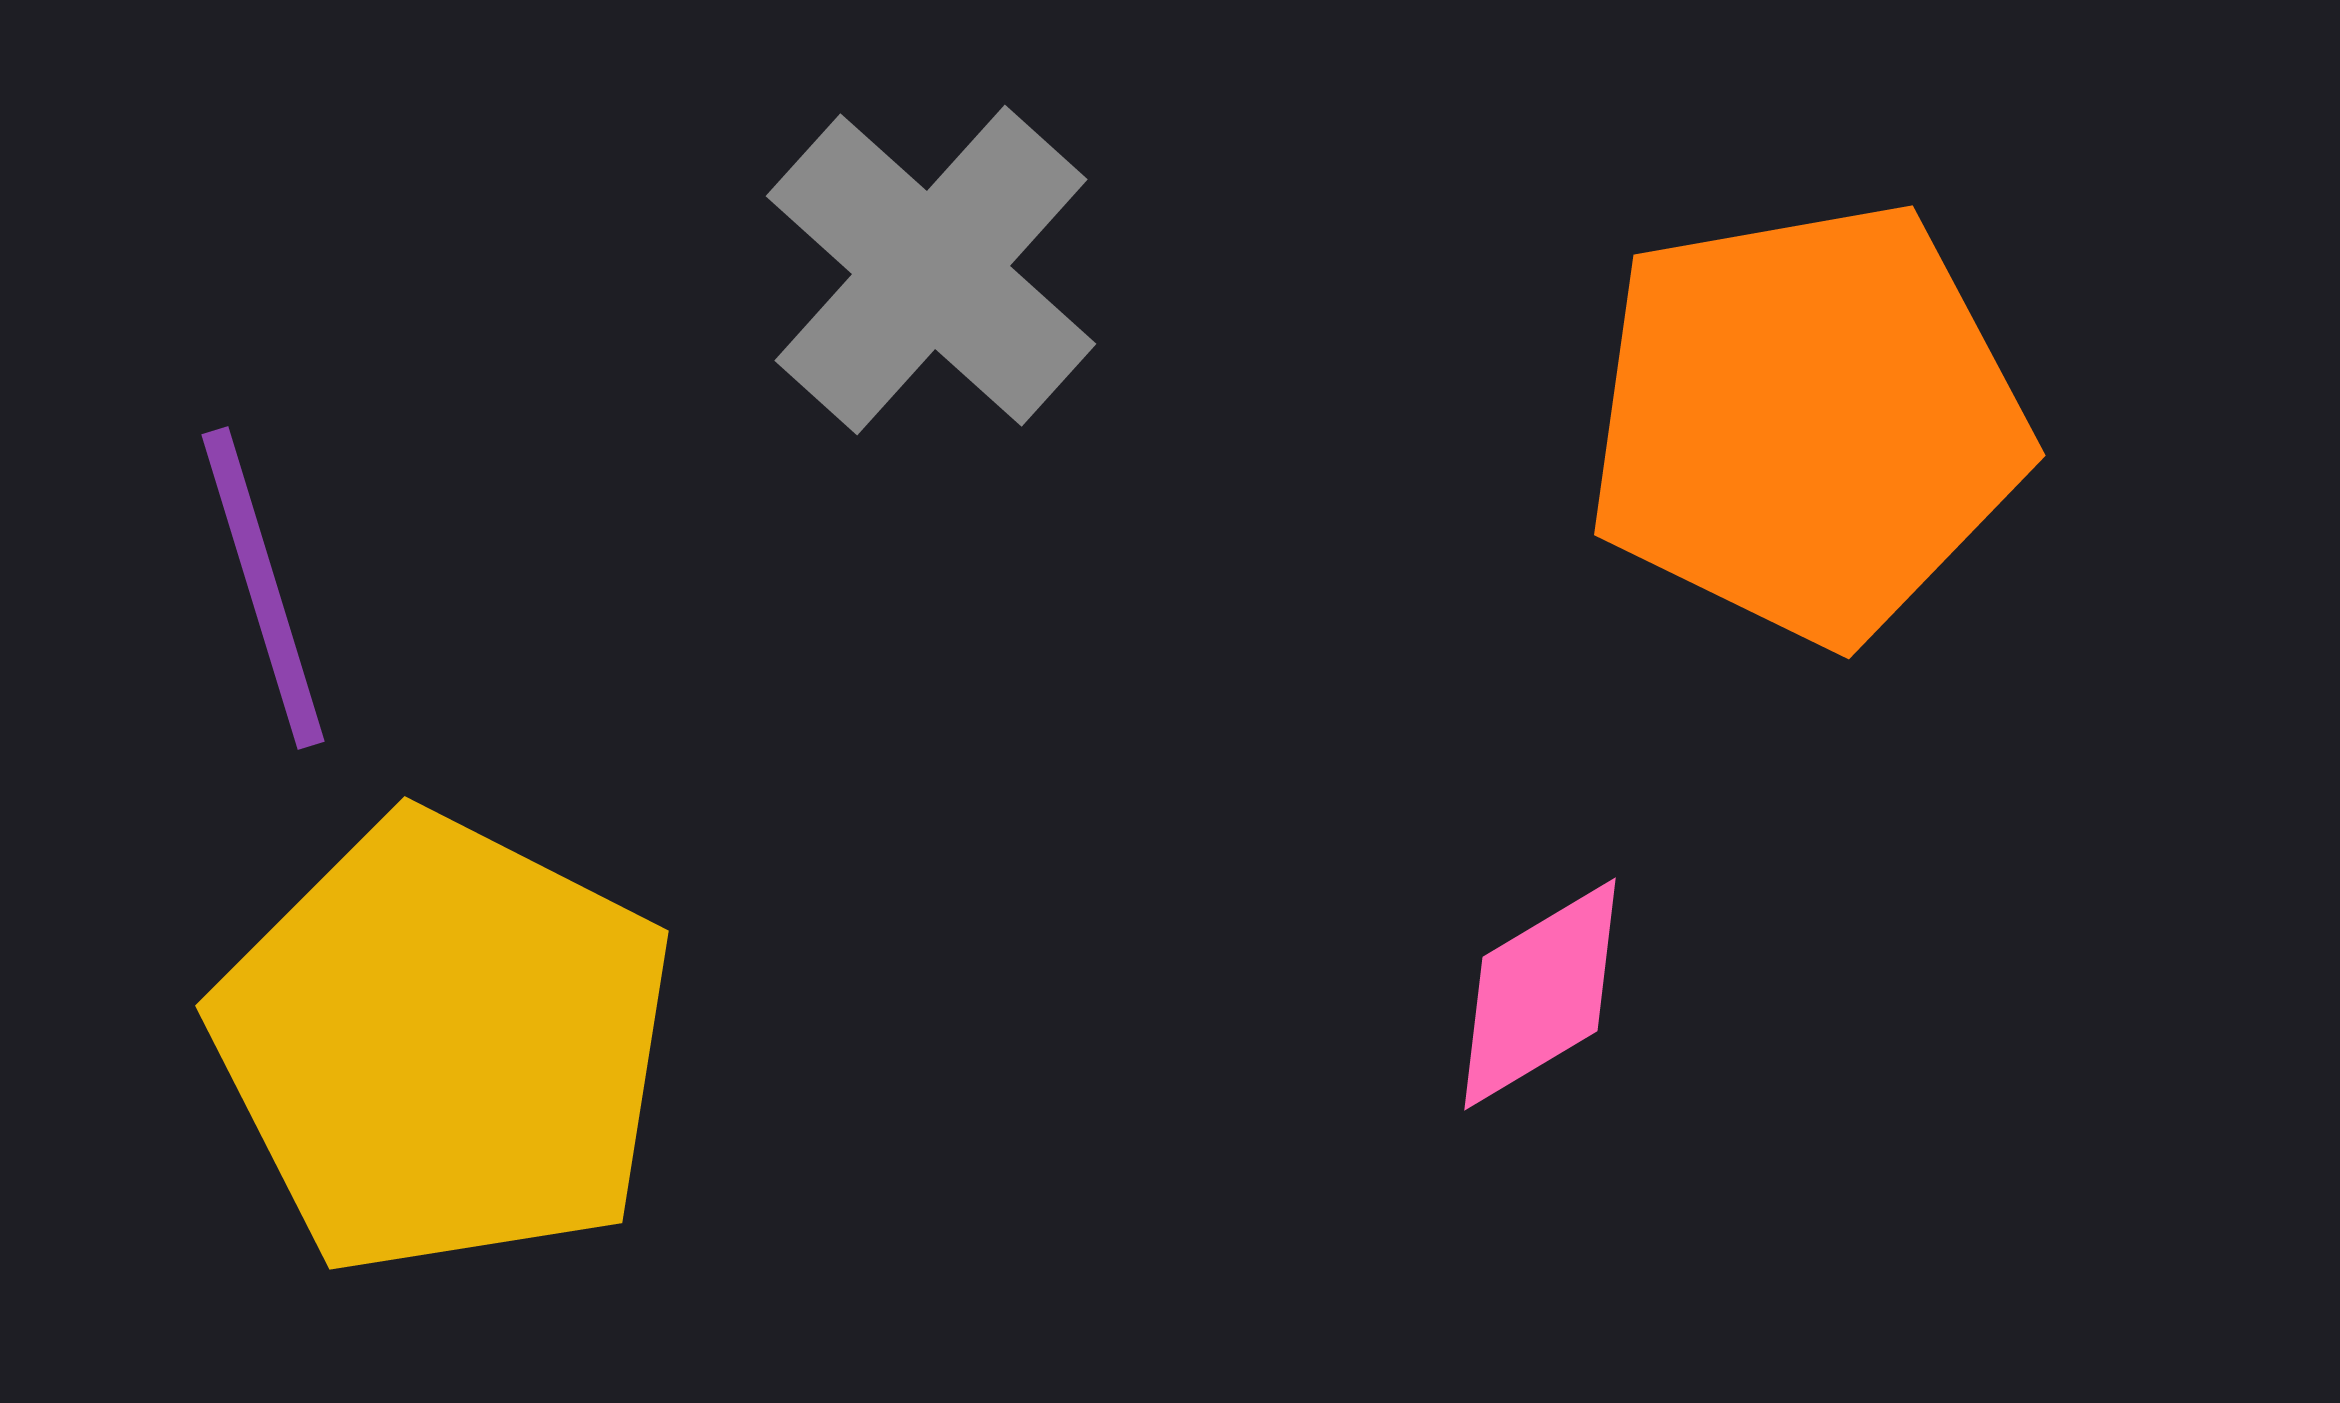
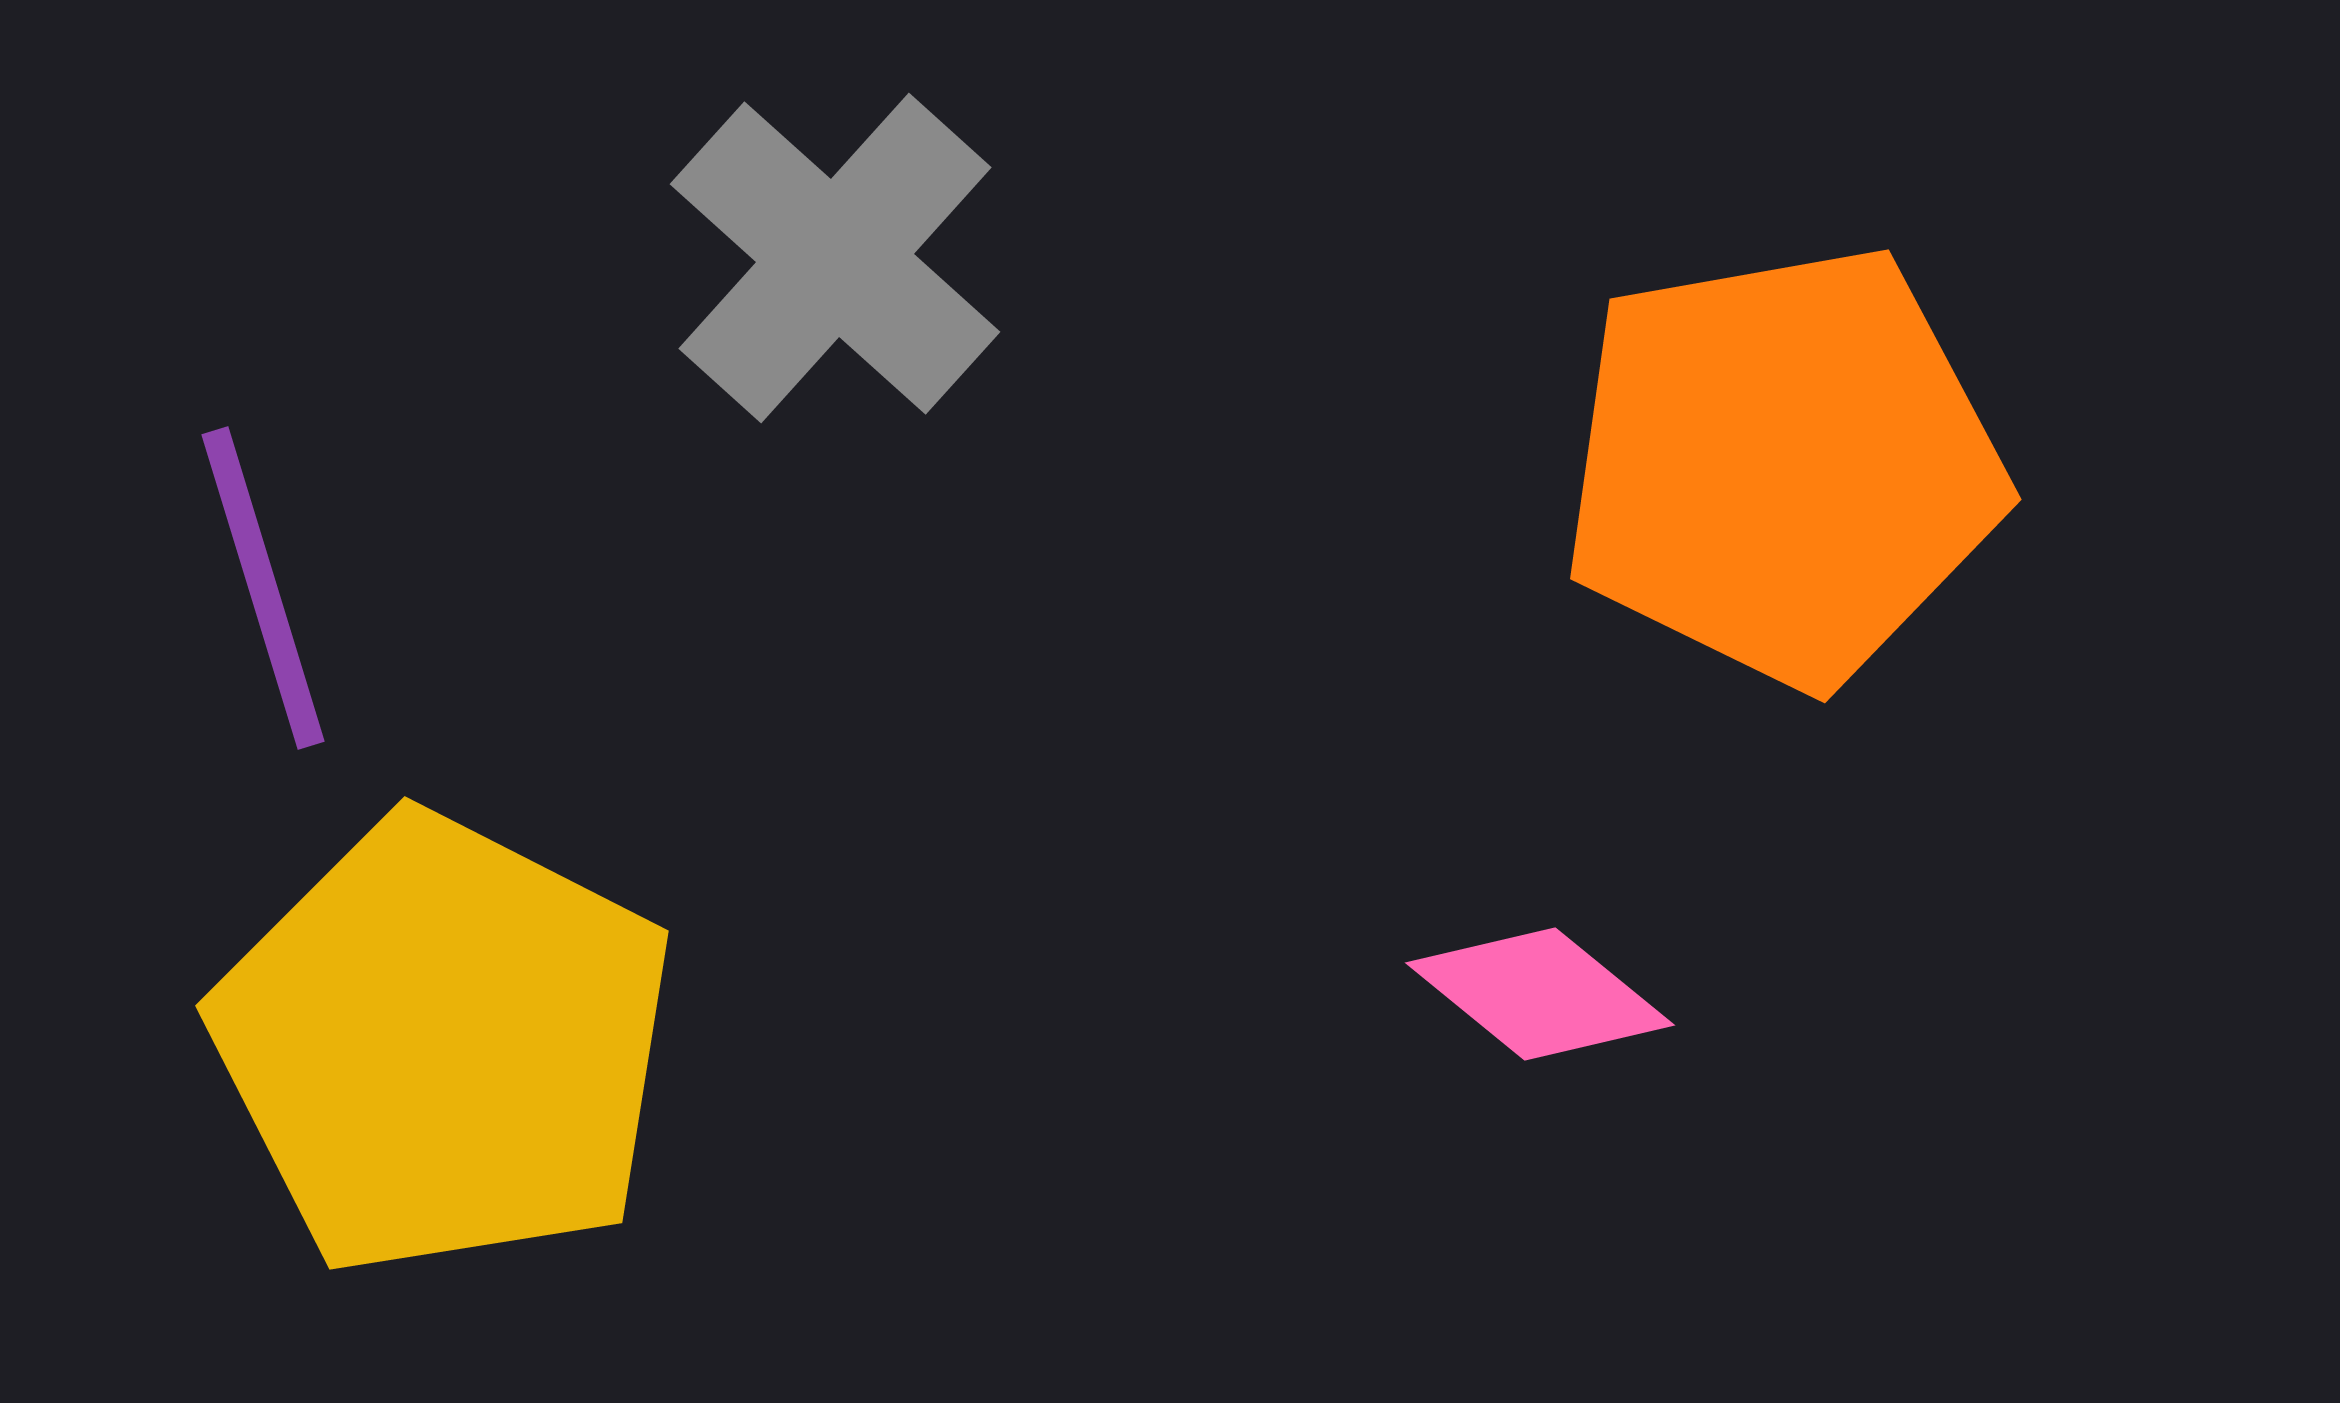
gray cross: moved 96 px left, 12 px up
orange pentagon: moved 24 px left, 44 px down
pink diamond: rotated 70 degrees clockwise
